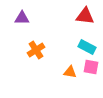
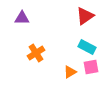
red triangle: rotated 42 degrees counterclockwise
orange cross: moved 3 px down
pink square: rotated 21 degrees counterclockwise
orange triangle: rotated 40 degrees counterclockwise
